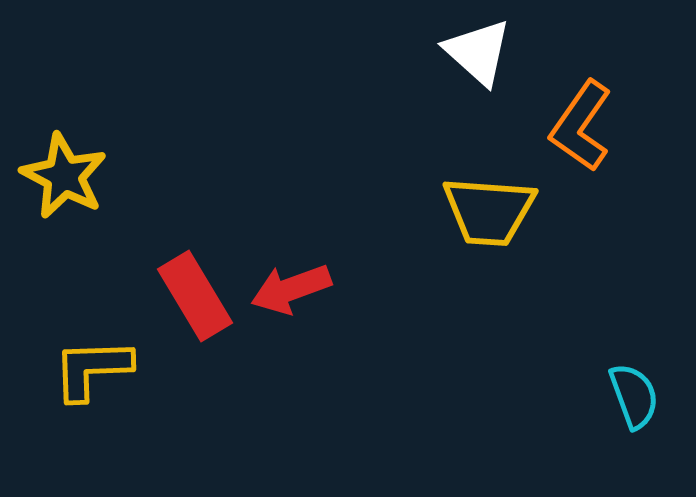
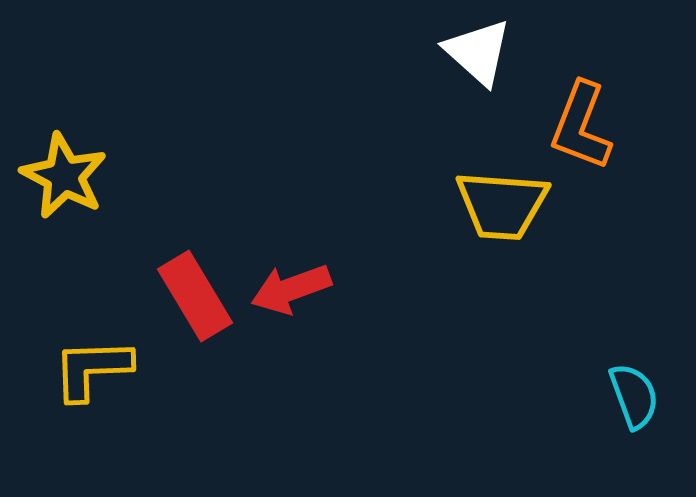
orange L-shape: rotated 14 degrees counterclockwise
yellow trapezoid: moved 13 px right, 6 px up
